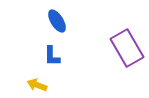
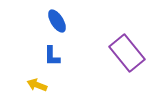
purple rectangle: moved 5 px down; rotated 9 degrees counterclockwise
